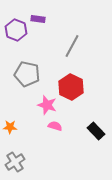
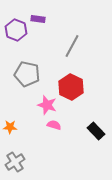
pink semicircle: moved 1 px left, 1 px up
